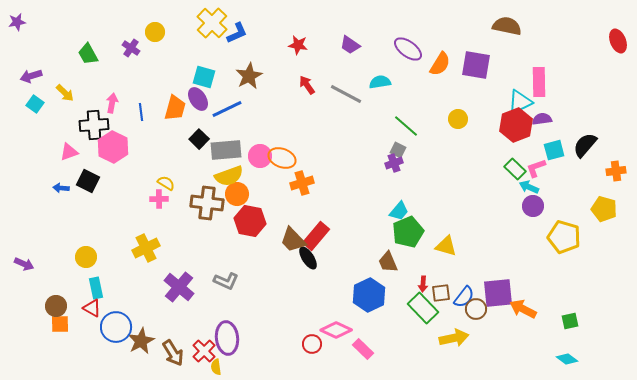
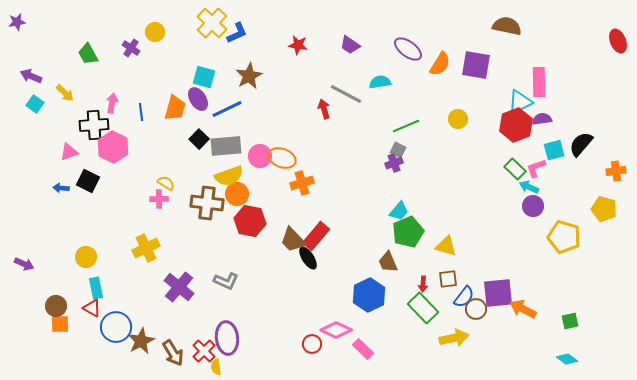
purple arrow at (31, 76): rotated 40 degrees clockwise
red arrow at (307, 85): moved 17 px right, 24 px down; rotated 18 degrees clockwise
green line at (406, 126): rotated 64 degrees counterclockwise
black semicircle at (585, 145): moved 4 px left, 1 px up
gray rectangle at (226, 150): moved 4 px up
brown square at (441, 293): moved 7 px right, 14 px up
